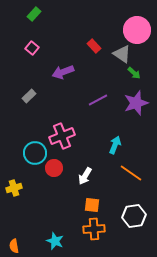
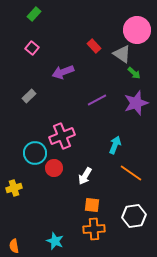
purple line: moved 1 px left
